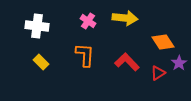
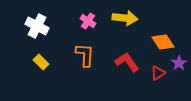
white cross: rotated 20 degrees clockwise
red L-shape: rotated 10 degrees clockwise
